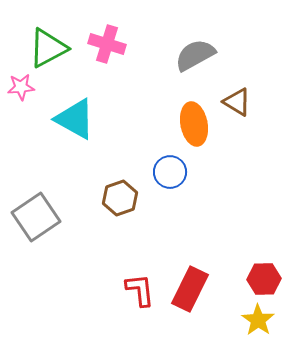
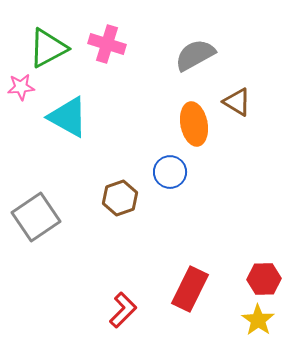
cyan triangle: moved 7 px left, 2 px up
red L-shape: moved 17 px left, 20 px down; rotated 51 degrees clockwise
